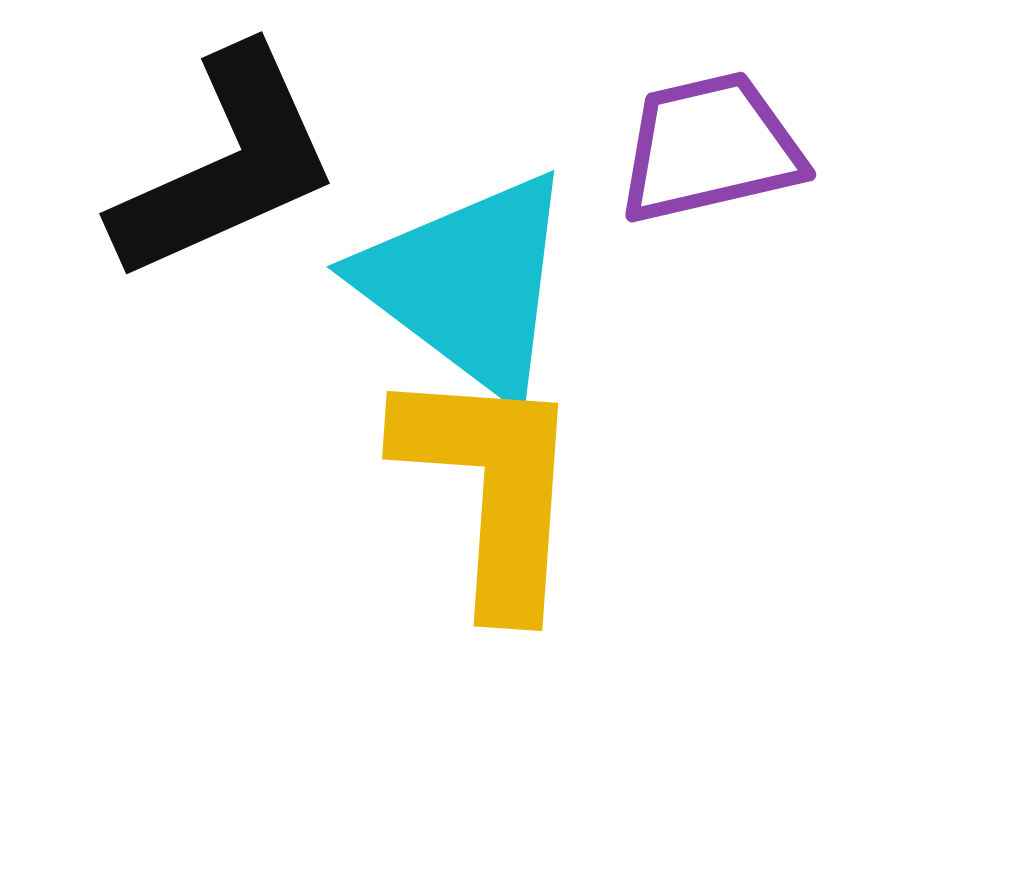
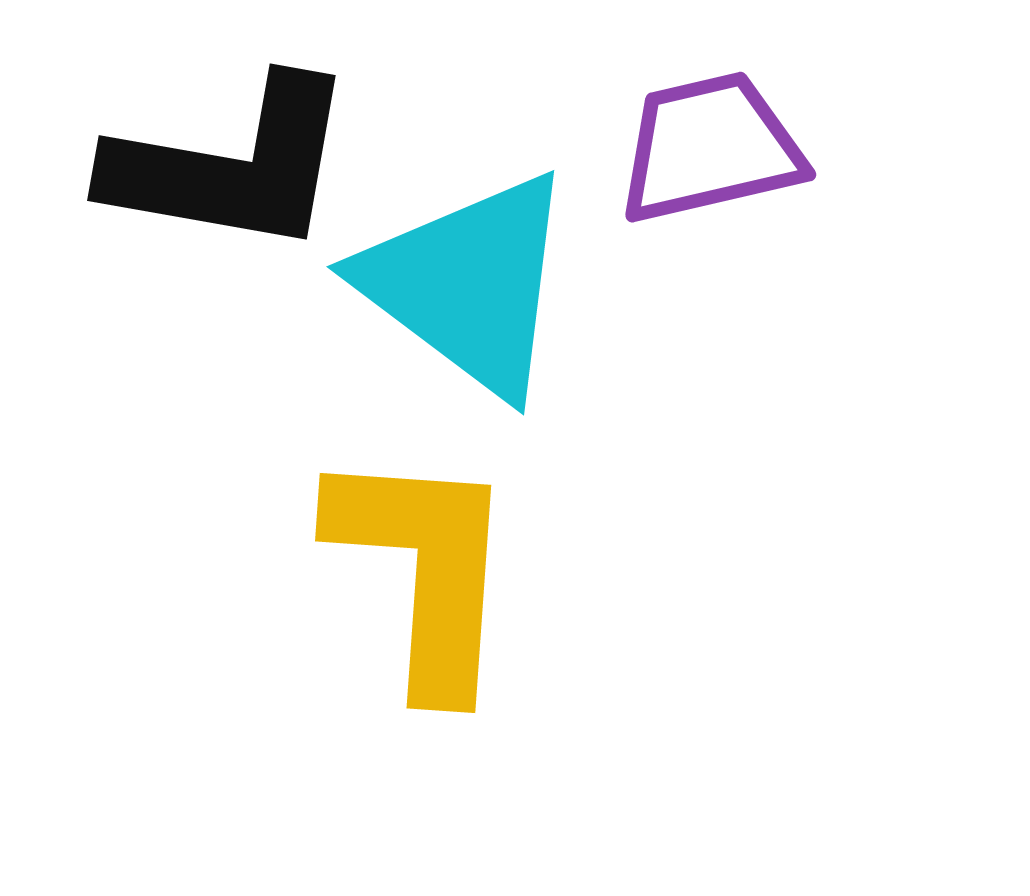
black L-shape: moved 5 px right, 1 px down; rotated 34 degrees clockwise
yellow L-shape: moved 67 px left, 82 px down
